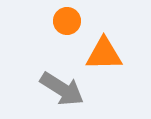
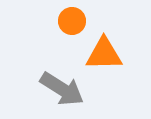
orange circle: moved 5 px right
